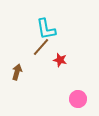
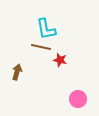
brown line: rotated 60 degrees clockwise
